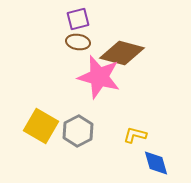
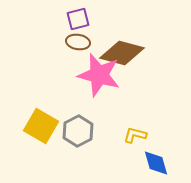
pink star: moved 2 px up
